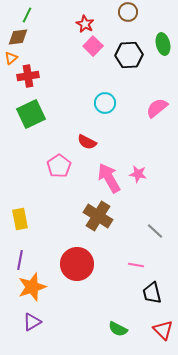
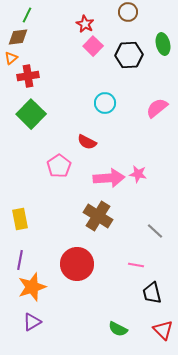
green square: rotated 20 degrees counterclockwise
pink arrow: rotated 116 degrees clockwise
